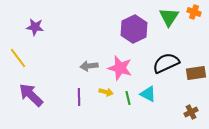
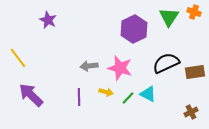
purple star: moved 13 px right, 7 px up; rotated 18 degrees clockwise
brown rectangle: moved 1 px left, 1 px up
green line: rotated 56 degrees clockwise
